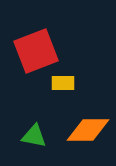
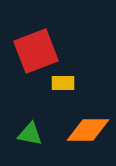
green triangle: moved 4 px left, 2 px up
